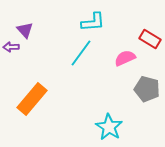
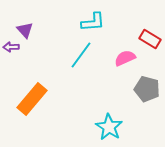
cyan line: moved 2 px down
